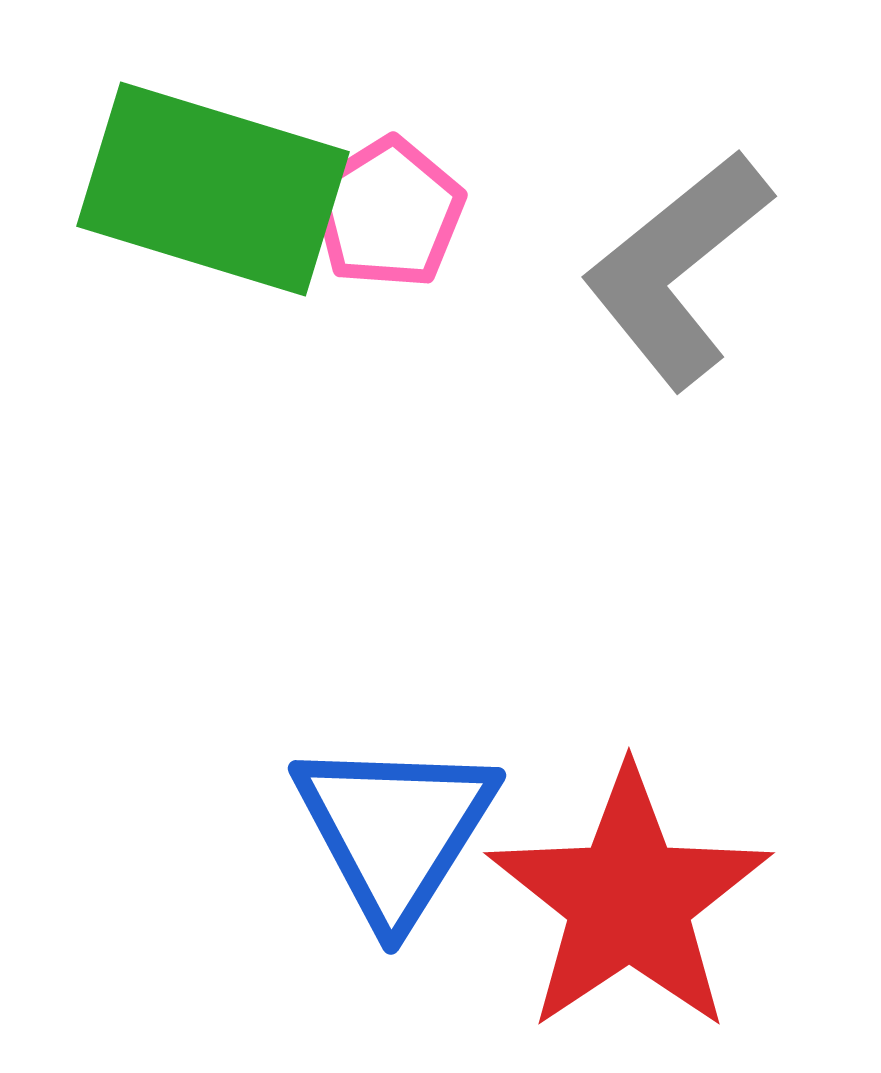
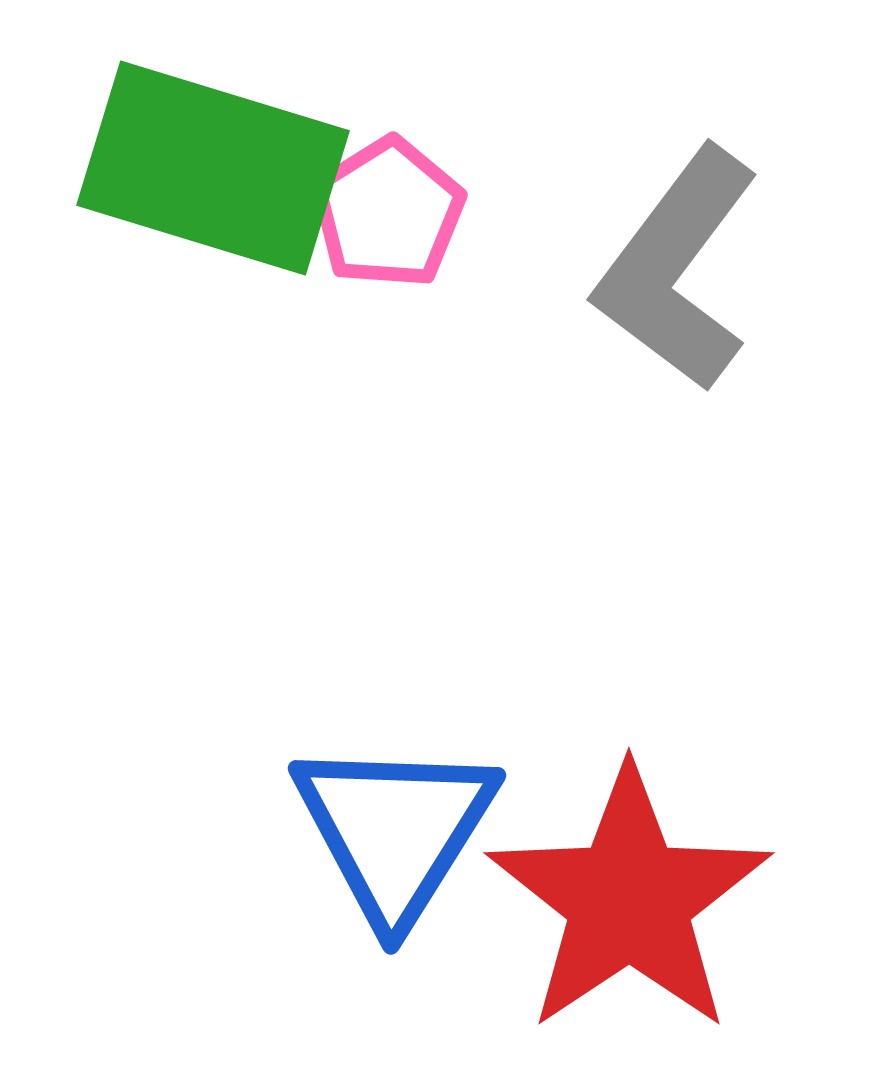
green rectangle: moved 21 px up
gray L-shape: rotated 14 degrees counterclockwise
